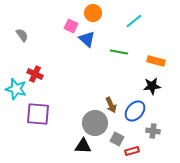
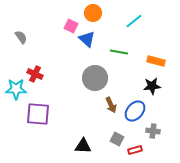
gray semicircle: moved 1 px left, 2 px down
cyan star: rotated 15 degrees counterclockwise
gray circle: moved 45 px up
red rectangle: moved 3 px right, 1 px up
